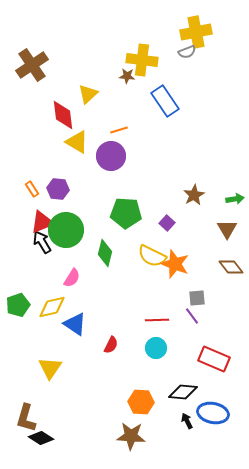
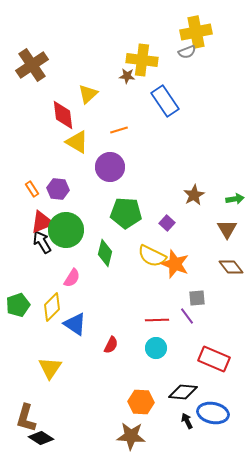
purple circle at (111, 156): moved 1 px left, 11 px down
yellow diamond at (52, 307): rotated 32 degrees counterclockwise
purple line at (192, 316): moved 5 px left
